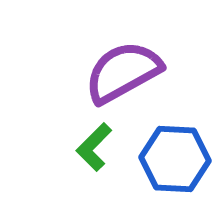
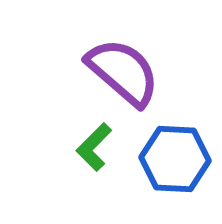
purple semicircle: rotated 70 degrees clockwise
